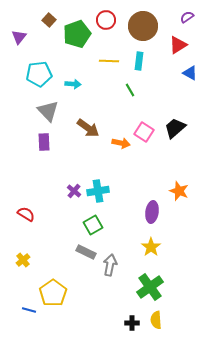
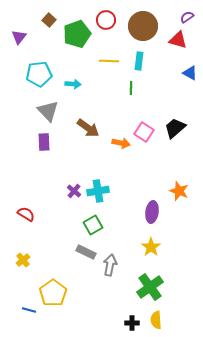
red triangle: moved 5 px up; rotated 48 degrees clockwise
green line: moved 1 px right, 2 px up; rotated 32 degrees clockwise
